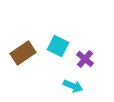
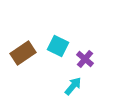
cyan arrow: rotated 72 degrees counterclockwise
